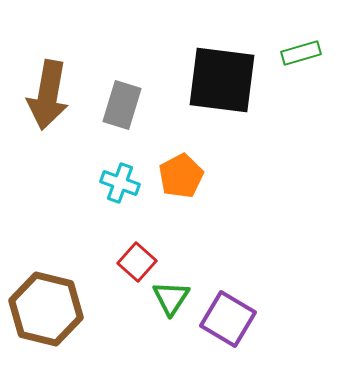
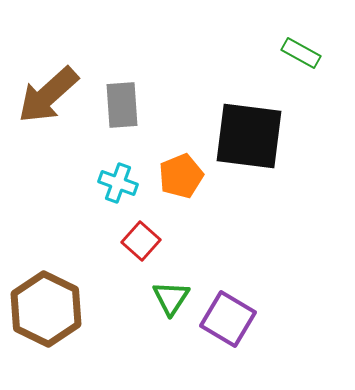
green rectangle: rotated 45 degrees clockwise
black square: moved 27 px right, 56 px down
brown arrow: rotated 38 degrees clockwise
gray rectangle: rotated 21 degrees counterclockwise
orange pentagon: rotated 6 degrees clockwise
cyan cross: moved 2 px left
red square: moved 4 px right, 21 px up
brown hexagon: rotated 12 degrees clockwise
